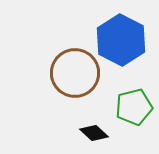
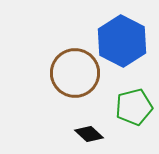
blue hexagon: moved 1 px right, 1 px down
black diamond: moved 5 px left, 1 px down
